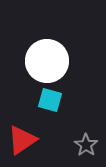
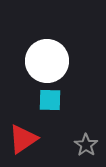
cyan square: rotated 15 degrees counterclockwise
red triangle: moved 1 px right, 1 px up
